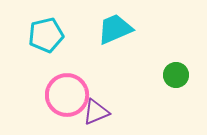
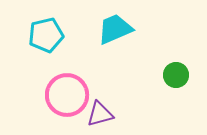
purple triangle: moved 4 px right, 2 px down; rotated 8 degrees clockwise
